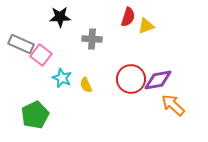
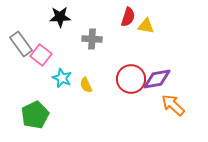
yellow triangle: rotated 30 degrees clockwise
gray rectangle: rotated 30 degrees clockwise
purple diamond: moved 1 px left, 1 px up
